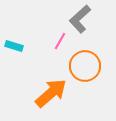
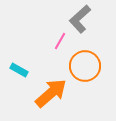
cyan rectangle: moved 5 px right, 24 px down; rotated 12 degrees clockwise
